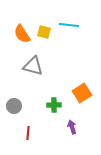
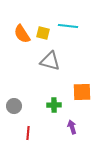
cyan line: moved 1 px left, 1 px down
yellow square: moved 1 px left, 1 px down
gray triangle: moved 17 px right, 5 px up
orange square: moved 1 px up; rotated 30 degrees clockwise
